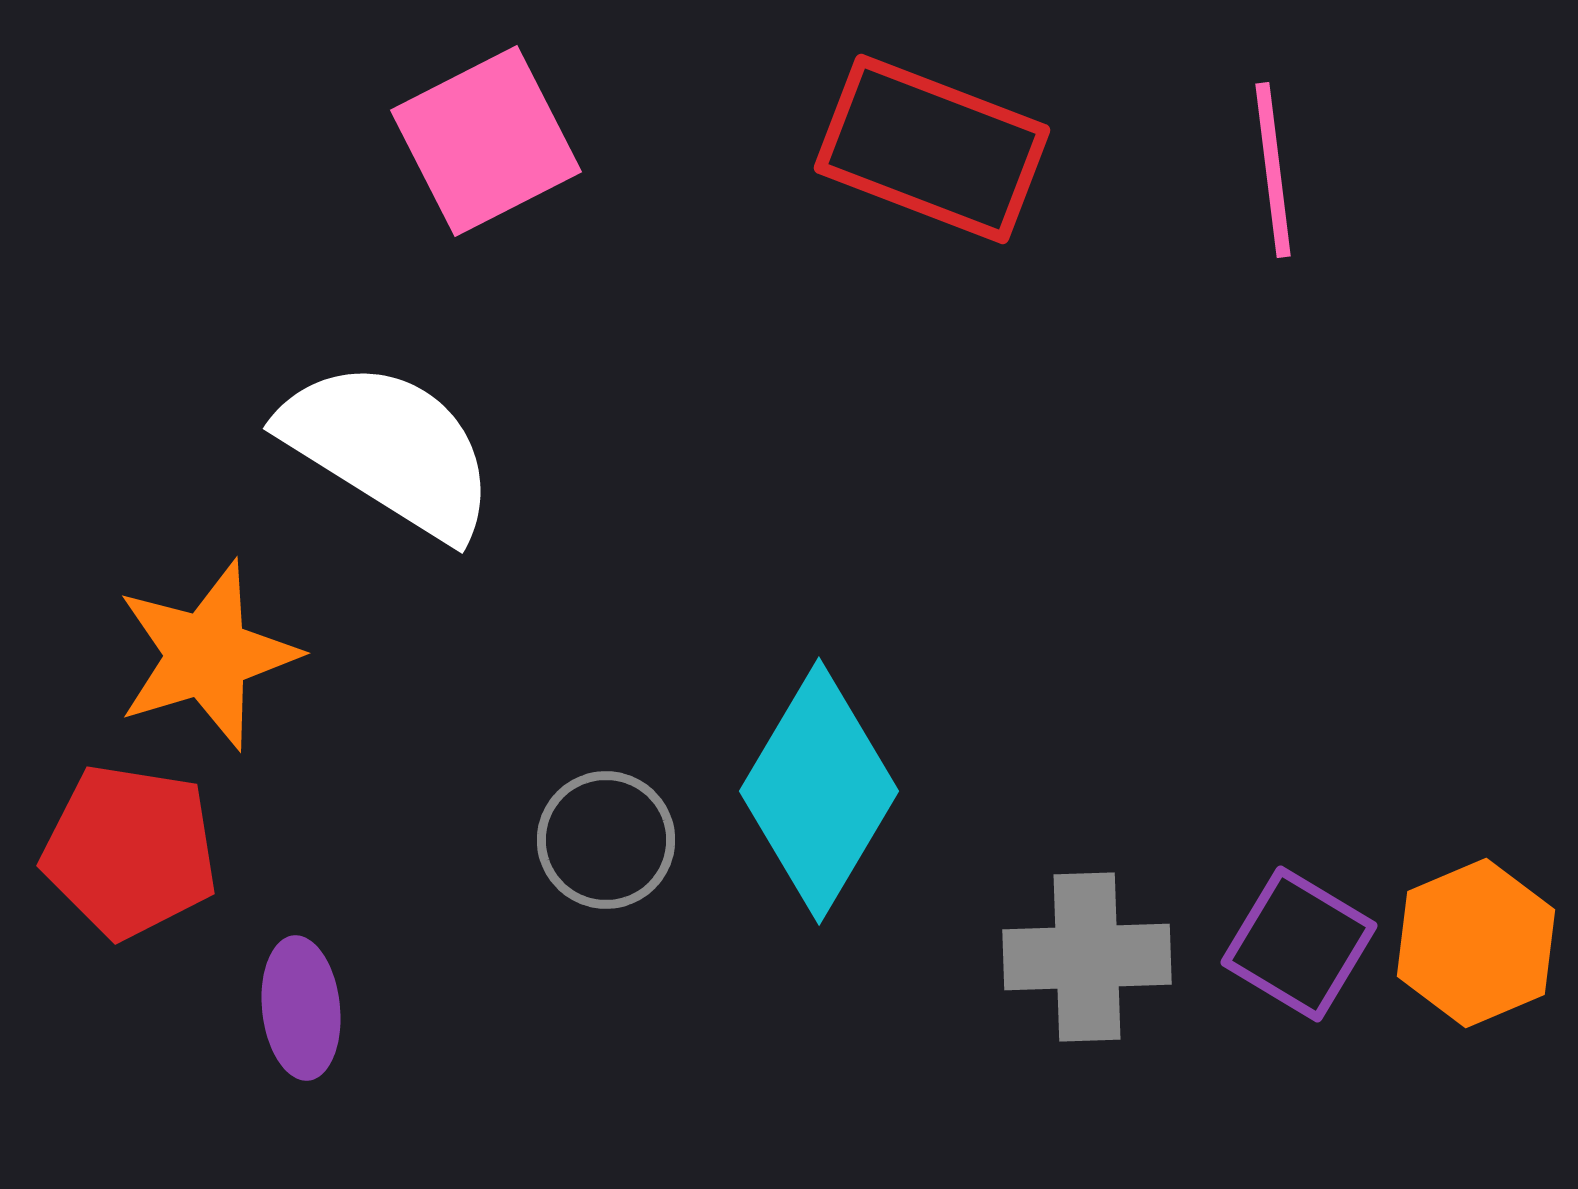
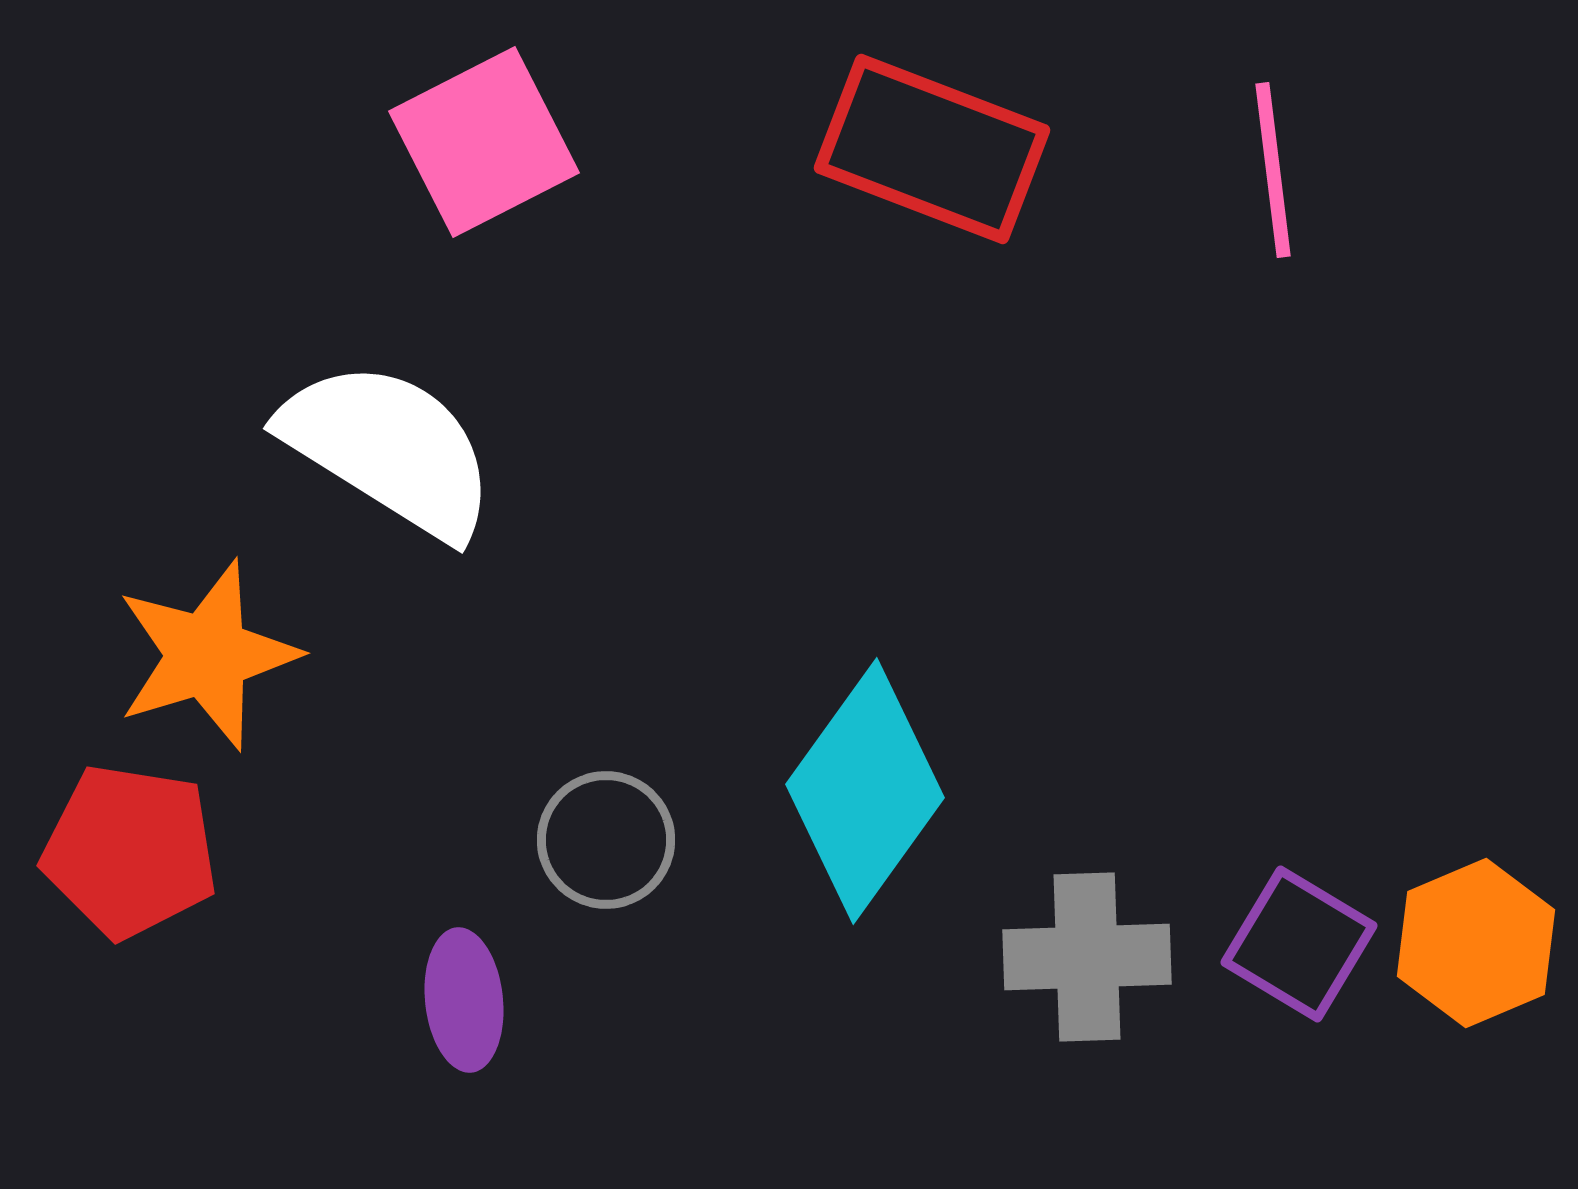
pink square: moved 2 px left, 1 px down
cyan diamond: moved 46 px right; rotated 5 degrees clockwise
purple ellipse: moved 163 px right, 8 px up
